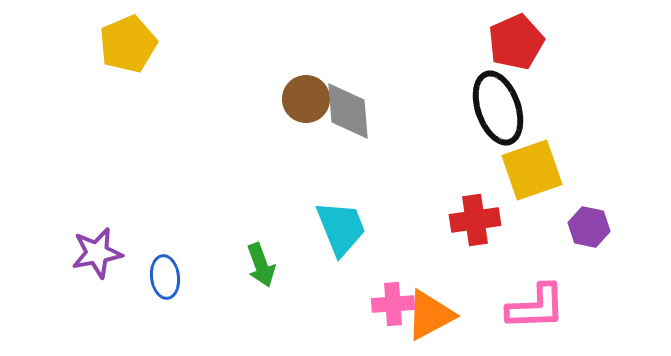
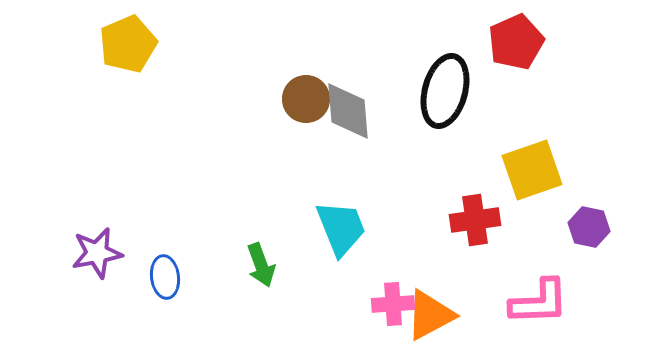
black ellipse: moved 53 px left, 17 px up; rotated 34 degrees clockwise
pink L-shape: moved 3 px right, 5 px up
